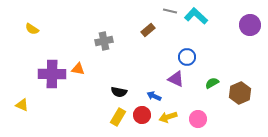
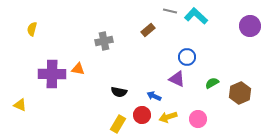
purple circle: moved 1 px down
yellow semicircle: rotated 72 degrees clockwise
purple triangle: moved 1 px right
yellow triangle: moved 2 px left
yellow rectangle: moved 7 px down
